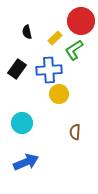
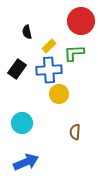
yellow rectangle: moved 6 px left, 8 px down
green L-shape: moved 3 px down; rotated 30 degrees clockwise
